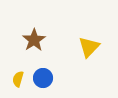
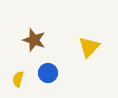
brown star: rotated 20 degrees counterclockwise
blue circle: moved 5 px right, 5 px up
